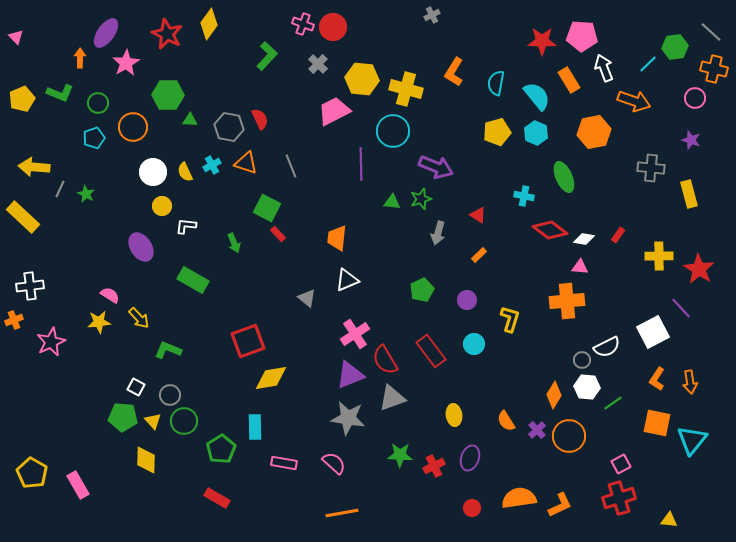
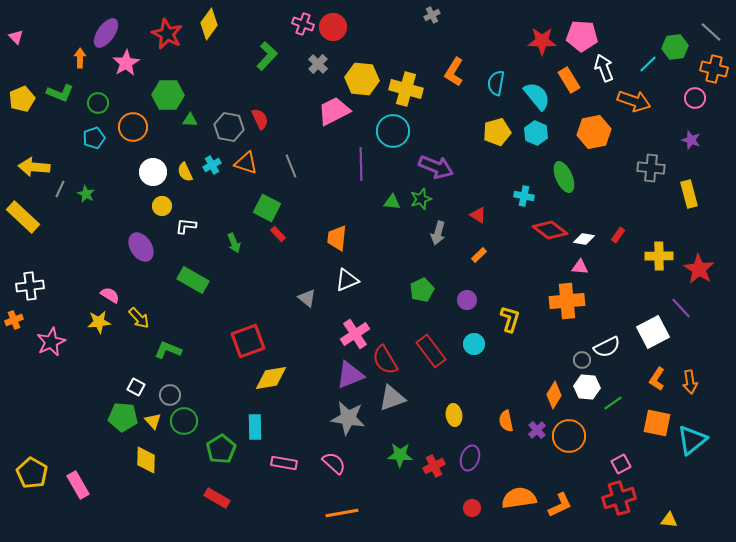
orange semicircle at (506, 421): rotated 20 degrees clockwise
cyan triangle at (692, 440): rotated 12 degrees clockwise
